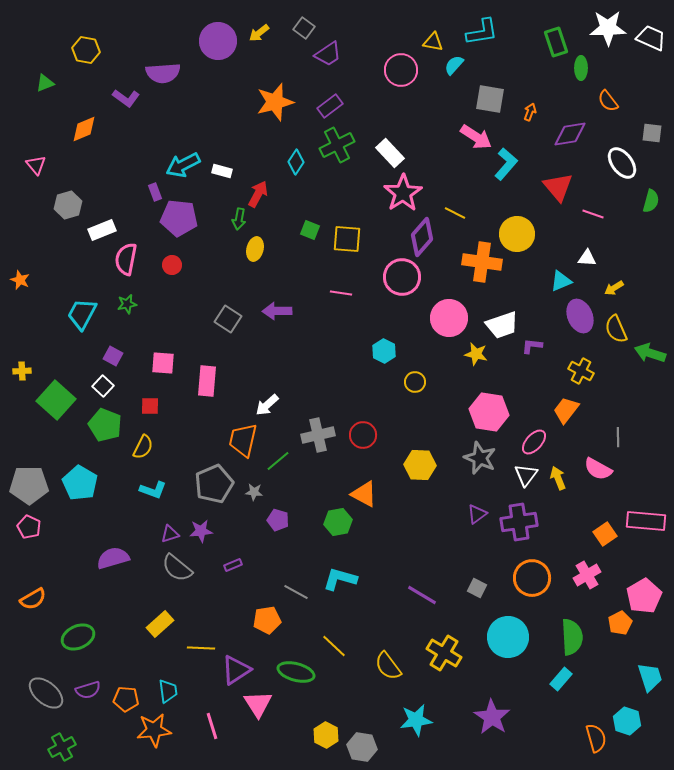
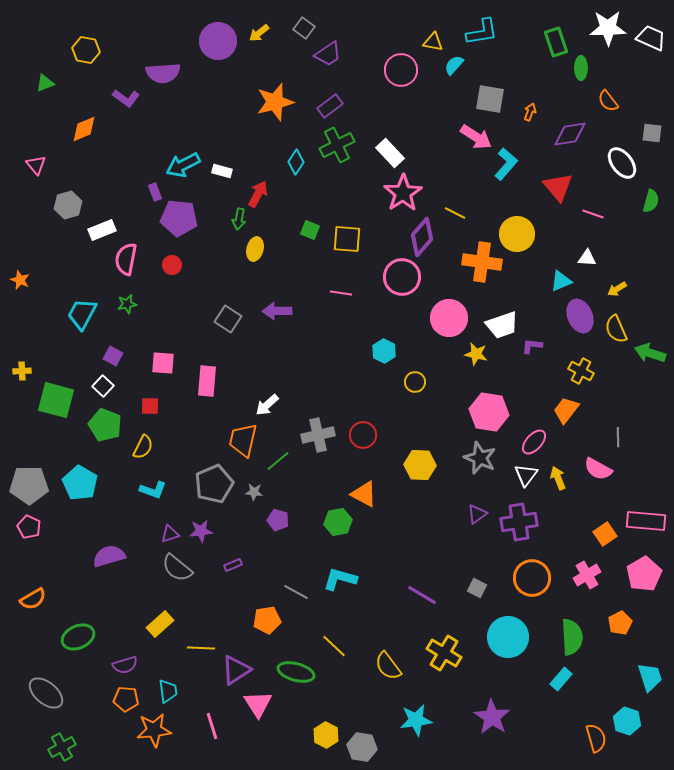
yellow arrow at (614, 288): moved 3 px right, 1 px down
green square at (56, 400): rotated 27 degrees counterclockwise
purple semicircle at (113, 558): moved 4 px left, 2 px up
pink pentagon at (644, 596): moved 22 px up
purple semicircle at (88, 690): moved 37 px right, 25 px up
